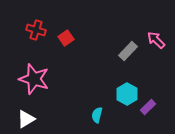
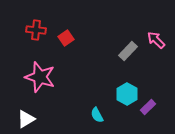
red cross: rotated 12 degrees counterclockwise
pink star: moved 6 px right, 2 px up
cyan semicircle: rotated 42 degrees counterclockwise
